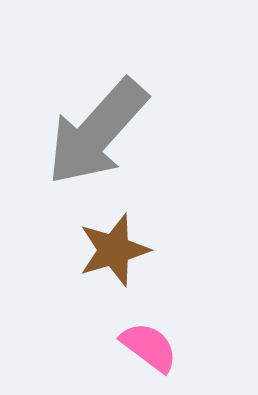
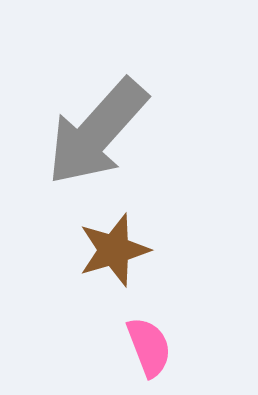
pink semicircle: rotated 32 degrees clockwise
